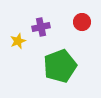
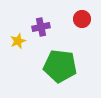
red circle: moved 3 px up
green pentagon: rotated 28 degrees clockwise
